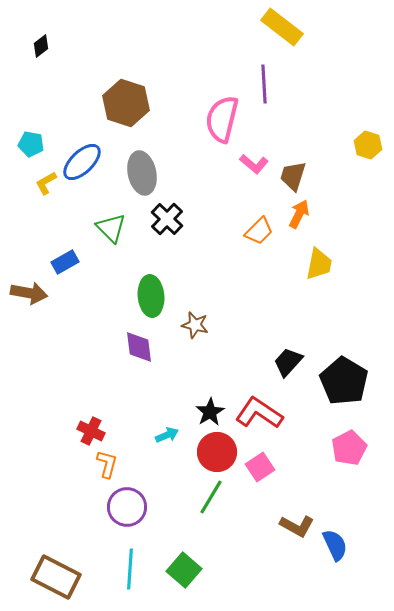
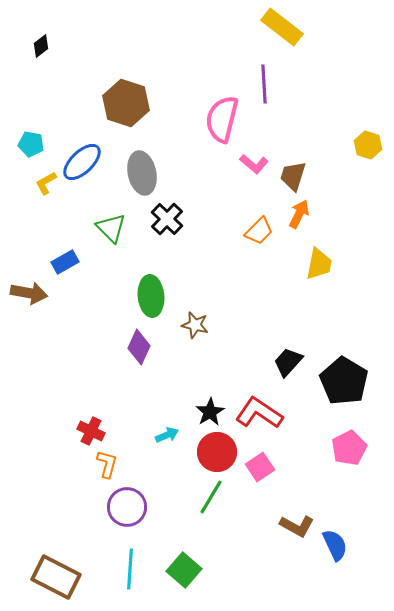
purple diamond: rotated 32 degrees clockwise
